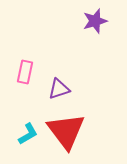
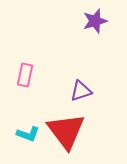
pink rectangle: moved 3 px down
purple triangle: moved 22 px right, 2 px down
cyan L-shape: rotated 50 degrees clockwise
